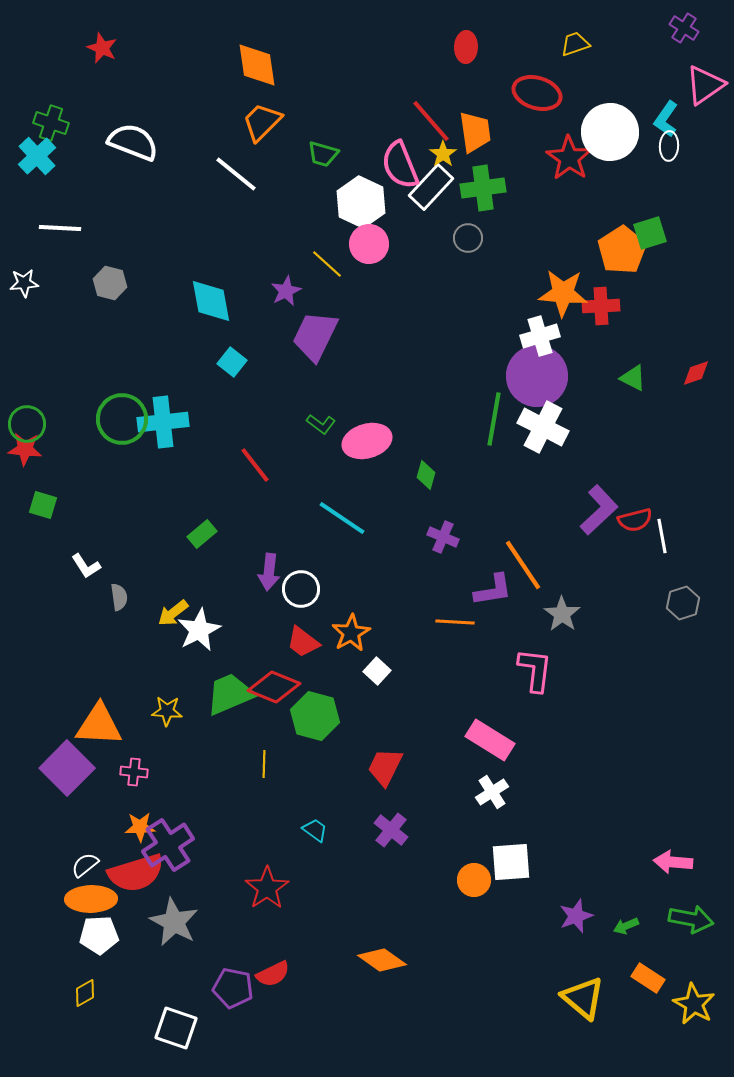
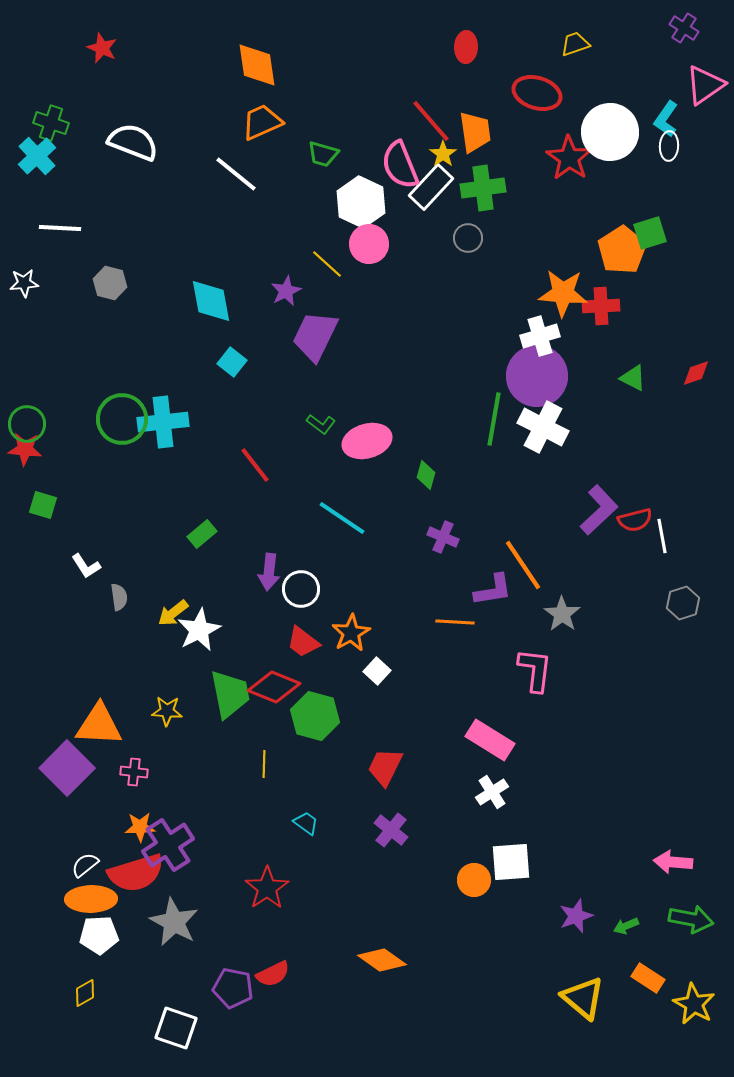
orange trapezoid at (262, 122): rotated 21 degrees clockwise
green trapezoid at (230, 694): rotated 102 degrees clockwise
cyan trapezoid at (315, 830): moved 9 px left, 7 px up
